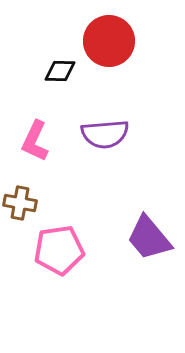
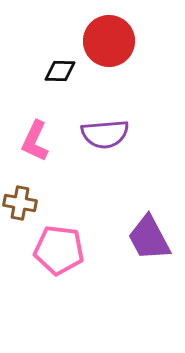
purple trapezoid: rotated 12 degrees clockwise
pink pentagon: rotated 15 degrees clockwise
